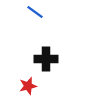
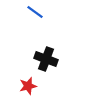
black cross: rotated 20 degrees clockwise
